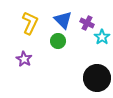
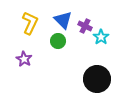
purple cross: moved 2 px left, 3 px down
cyan star: moved 1 px left
black circle: moved 1 px down
